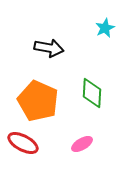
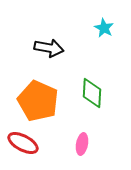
cyan star: moved 1 px left; rotated 18 degrees counterclockwise
pink ellipse: rotated 50 degrees counterclockwise
